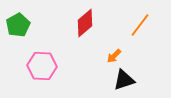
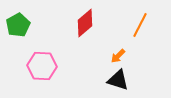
orange line: rotated 10 degrees counterclockwise
orange arrow: moved 4 px right
black triangle: moved 6 px left; rotated 35 degrees clockwise
